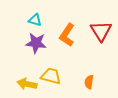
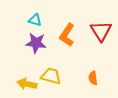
orange semicircle: moved 4 px right, 4 px up; rotated 16 degrees counterclockwise
